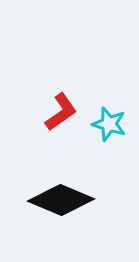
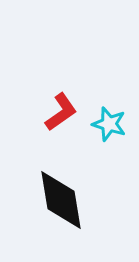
black diamond: rotated 58 degrees clockwise
